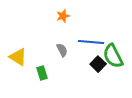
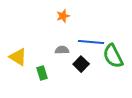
gray semicircle: rotated 64 degrees counterclockwise
black square: moved 17 px left
